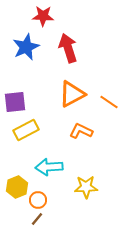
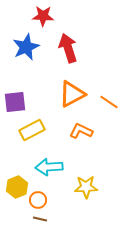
yellow rectangle: moved 6 px right
brown line: moved 3 px right; rotated 64 degrees clockwise
